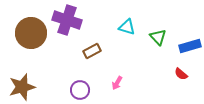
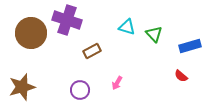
green triangle: moved 4 px left, 3 px up
red semicircle: moved 2 px down
